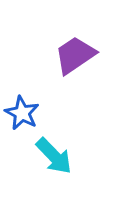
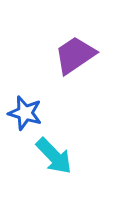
blue star: moved 3 px right; rotated 12 degrees counterclockwise
